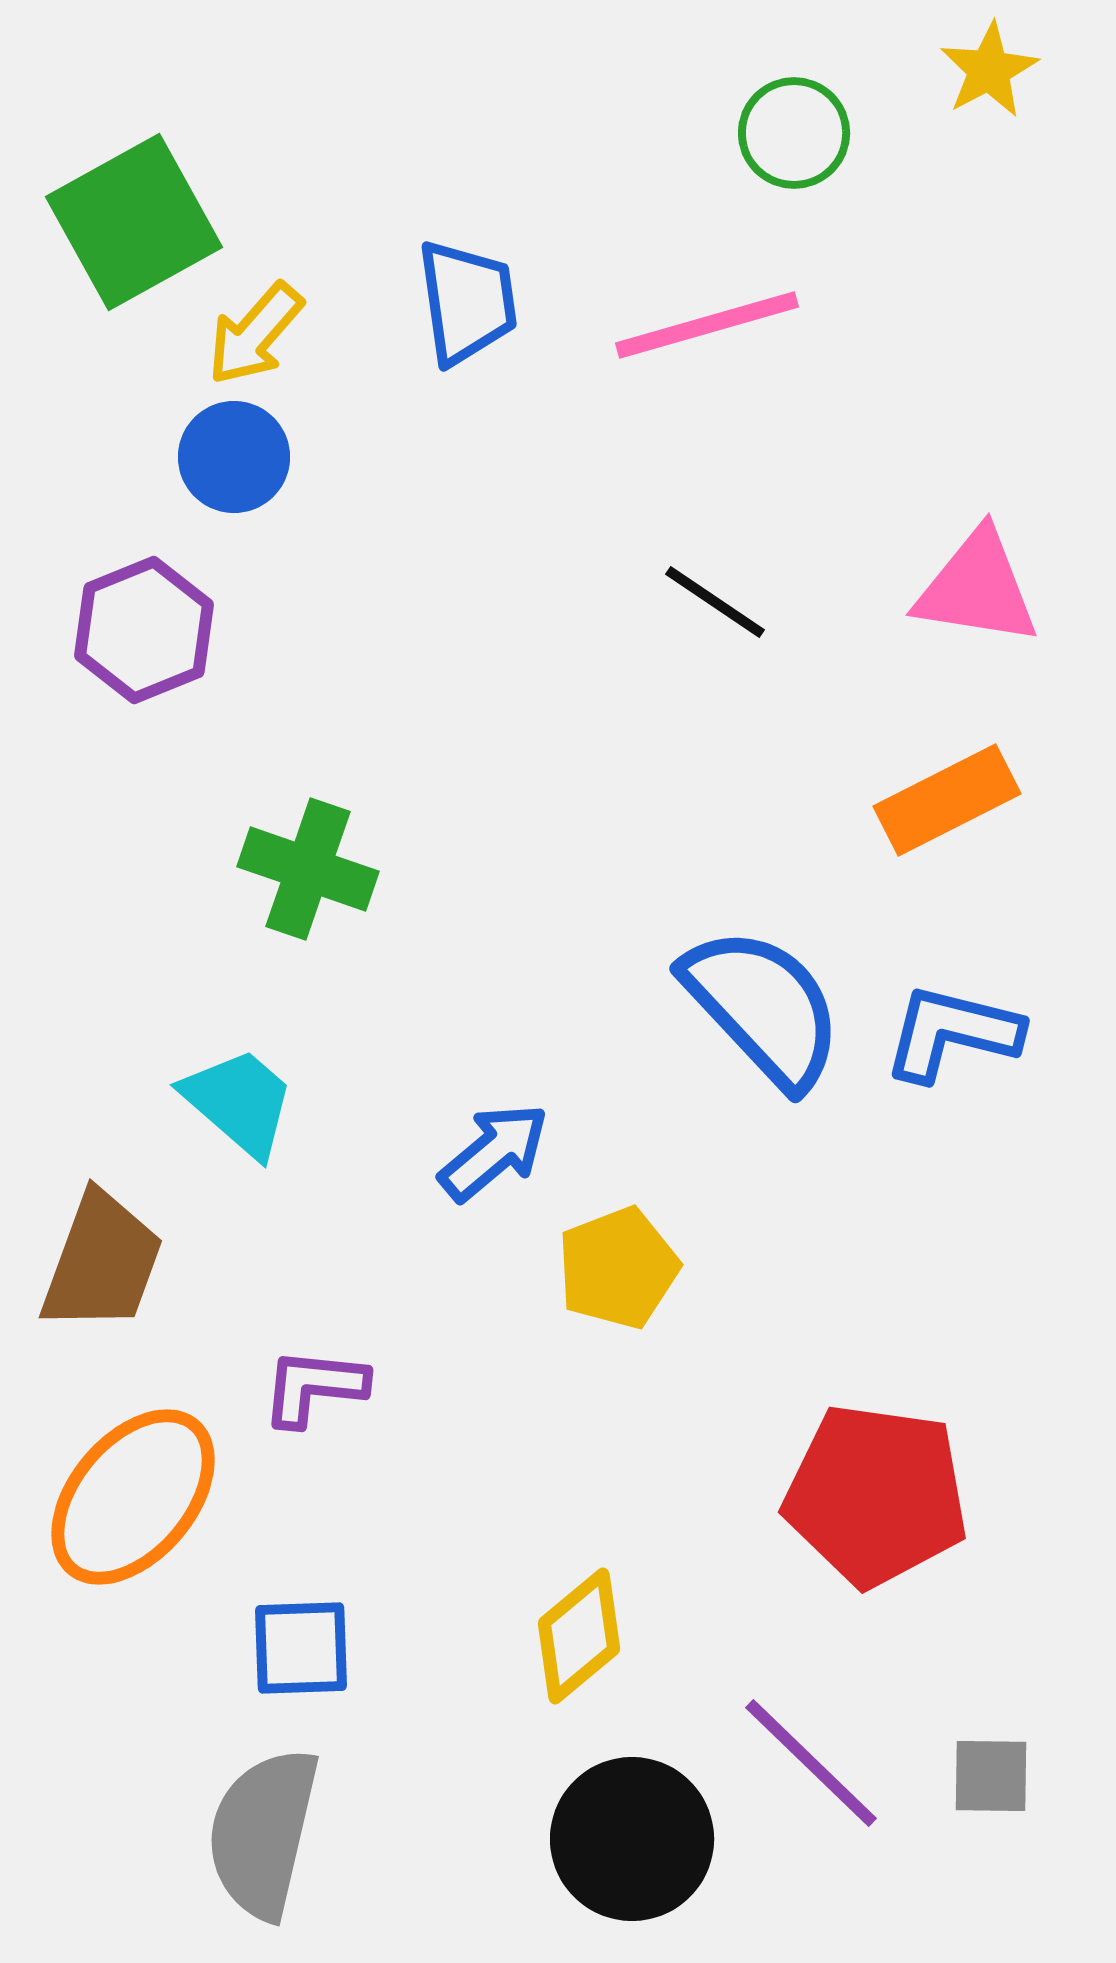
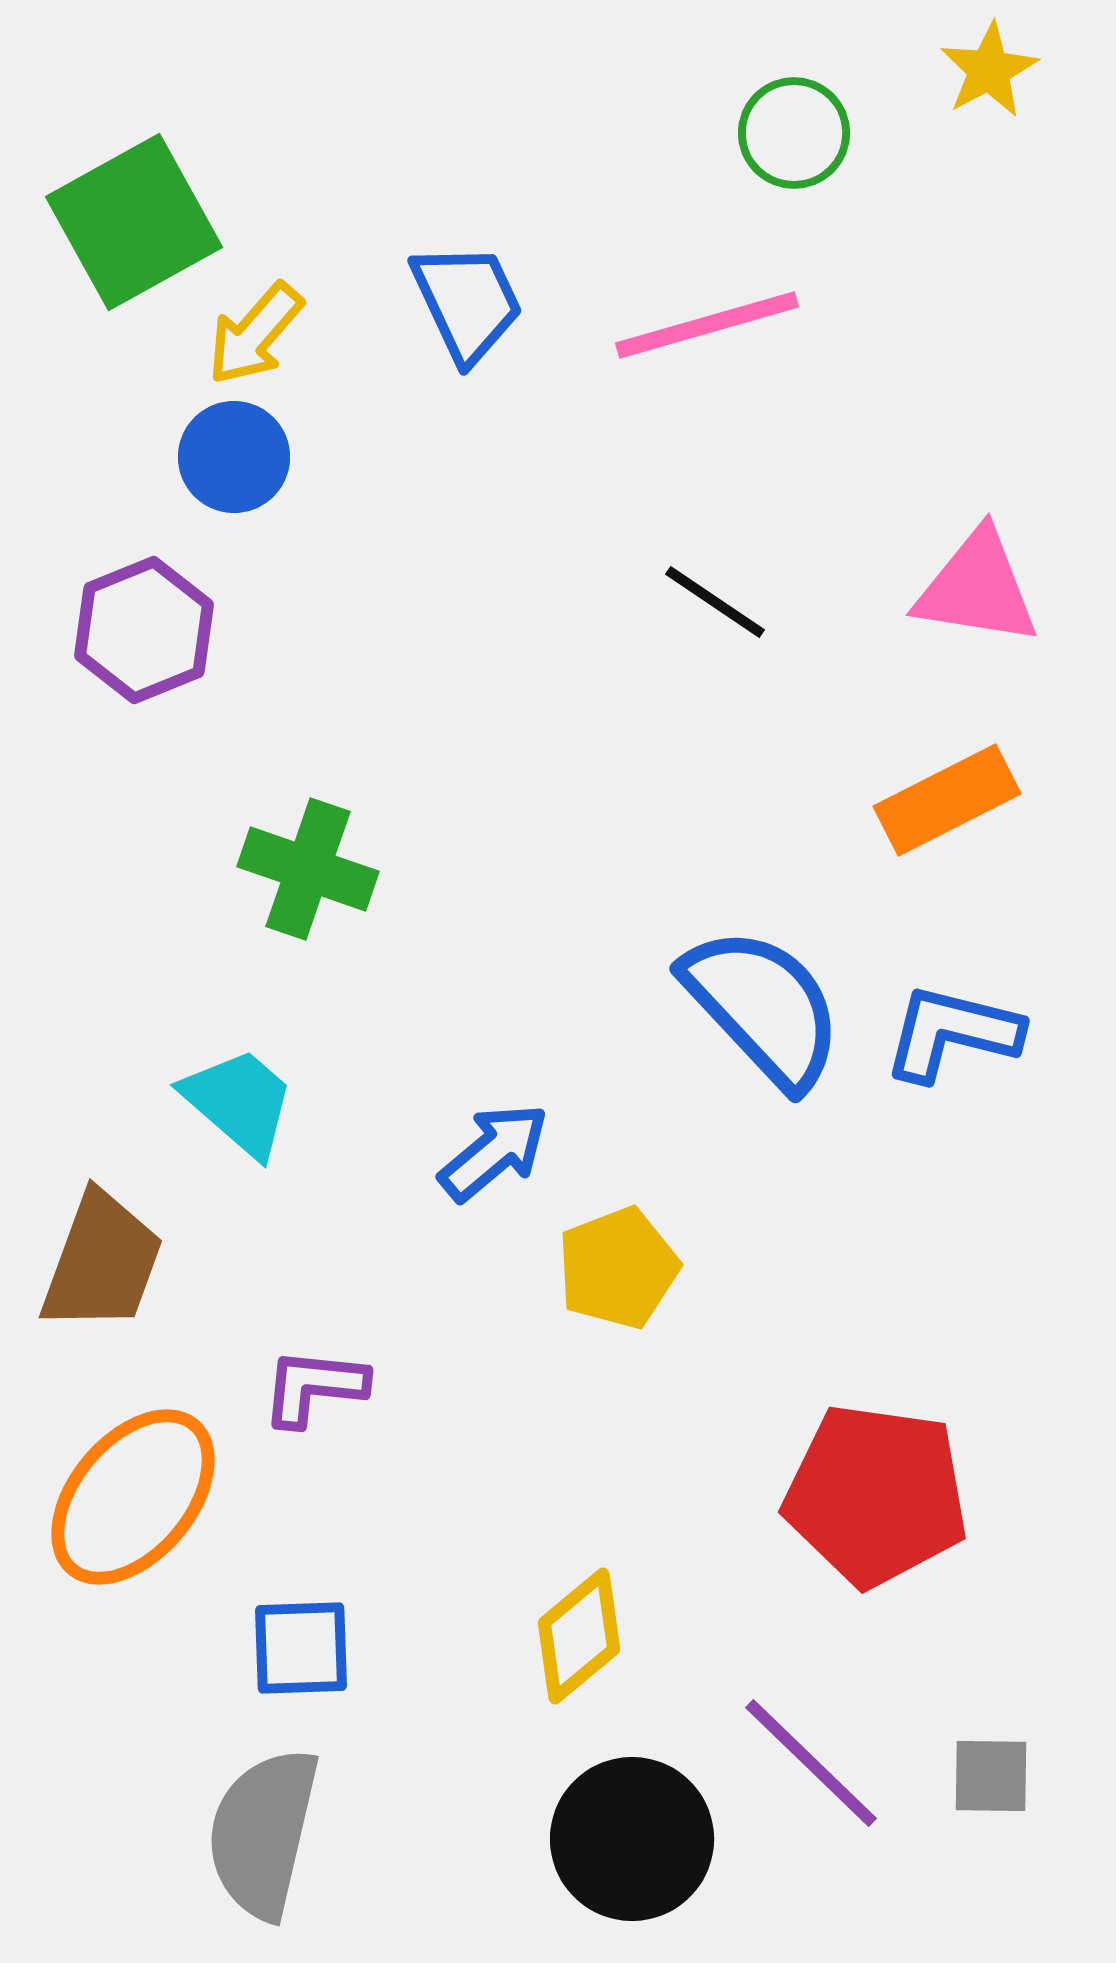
blue trapezoid: rotated 17 degrees counterclockwise
